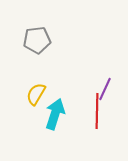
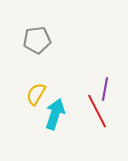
purple line: rotated 15 degrees counterclockwise
red line: rotated 28 degrees counterclockwise
